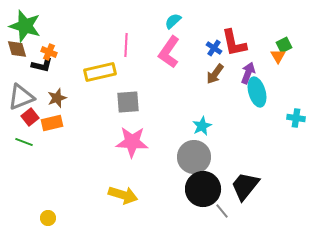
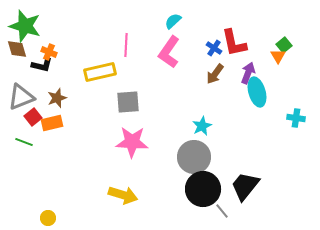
green square: rotated 14 degrees counterclockwise
red square: moved 3 px right
